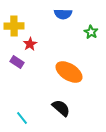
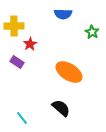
green star: moved 1 px right
